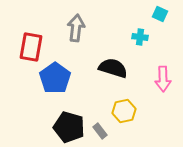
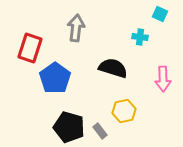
red rectangle: moved 1 px left, 1 px down; rotated 8 degrees clockwise
